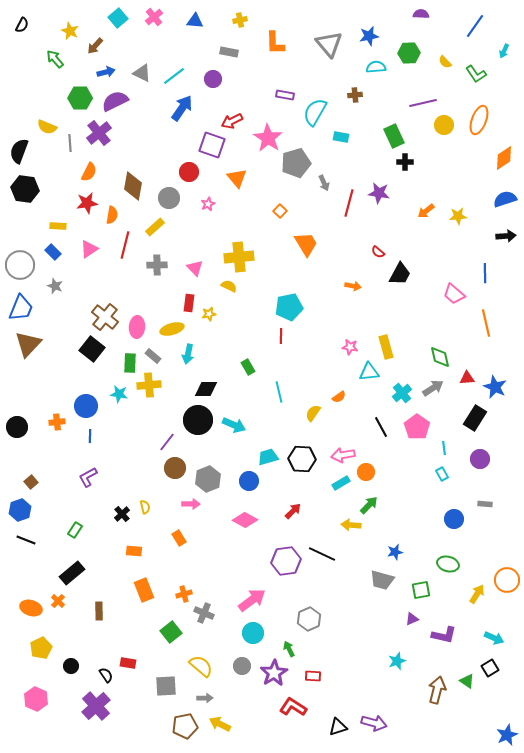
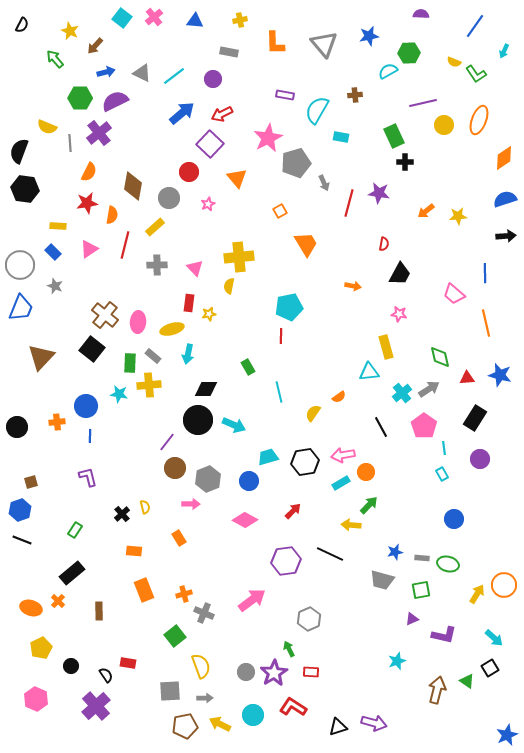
cyan square at (118, 18): moved 4 px right; rotated 12 degrees counterclockwise
gray triangle at (329, 44): moved 5 px left
yellow semicircle at (445, 62): moved 9 px right; rotated 24 degrees counterclockwise
cyan semicircle at (376, 67): moved 12 px right, 4 px down; rotated 24 degrees counterclockwise
blue arrow at (182, 108): moved 5 px down; rotated 16 degrees clockwise
cyan semicircle at (315, 112): moved 2 px right, 2 px up
red arrow at (232, 121): moved 10 px left, 7 px up
pink star at (268, 138): rotated 12 degrees clockwise
purple square at (212, 145): moved 2 px left, 1 px up; rotated 24 degrees clockwise
orange square at (280, 211): rotated 16 degrees clockwise
red semicircle at (378, 252): moved 6 px right, 8 px up; rotated 120 degrees counterclockwise
yellow semicircle at (229, 286): rotated 105 degrees counterclockwise
brown cross at (105, 317): moved 2 px up
pink ellipse at (137, 327): moved 1 px right, 5 px up
brown triangle at (28, 344): moved 13 px right, 13 px down
pink star at (350, 347): moved 49 px right, 33 px up
blue star at (495, 387): moved 5 px right, 12 px up; rotated 10 degrees counterclockwise
gray arrow at (433, 388): moved 4 px left, 1 px down
pink pentagon at (417, 427): moved 7 px right, 1 px up
black hexagon at (302, 459): moved 3 px right, 3 px down; rotated 12 degrees counterclockwise
purple L-shape at (88, 477): rotated 105 degrees clockwise
brown square at (31, 482): rotated 24 degrees clockwise
gray rectangle at (485, 504): moved 63 px left, 54 px down
black line at (26, 540): moved 4 px left
black line at (322, 554): moved 8 px right
orange circle at (507, 580): moved 3 px left, 5 px down
green square at (171, 632): moved 4 px right, 4 px down
cyan circle at (253, 633): moved 82 px down
cyan arrow at (494, 638): rotated 18 degrees clockwise
yellow semicircle at (201, 666): rotated 30 degrees clockwise
gray circle at (242, 666): moved 4 px right, 6 px down
red rectangle at (313, 676): moved 2 px left, 4 px up
gray square at (166, 686): moved 4 px right, 5 px down
